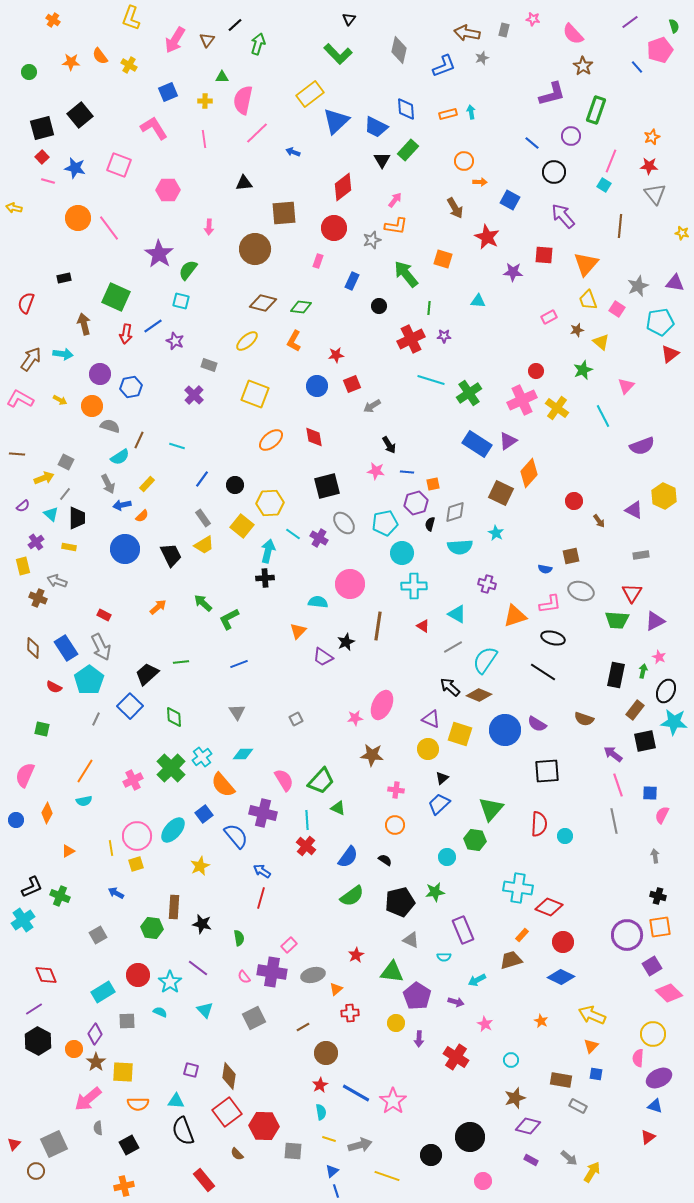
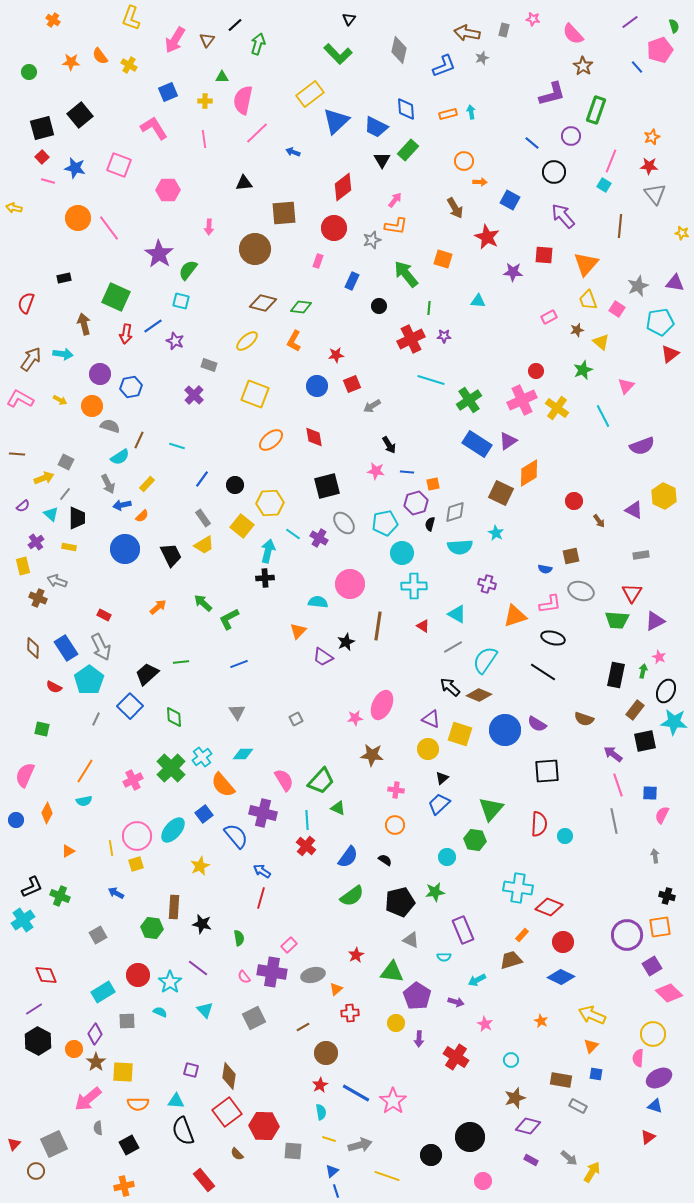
green cross at (469, 393): moved 7 px down
orange diamond at (529, 473): rotated 16 degrees clockwise
black cross at (658, 896): moved 9 px right
